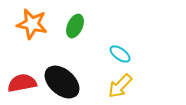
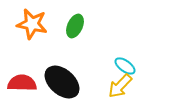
cyan ellipse: moved 5 px right, 12 px down
red semicircle: rotated 12 degrees clockwise
